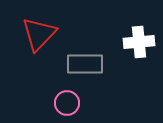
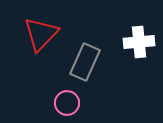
red triangle: moved 2 px right
gray rectangle: moved 2 px up; rotated 66 degrees counterclockwise
